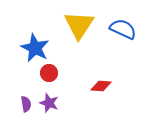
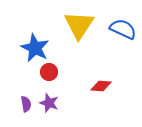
red circle: moved 1 px up
